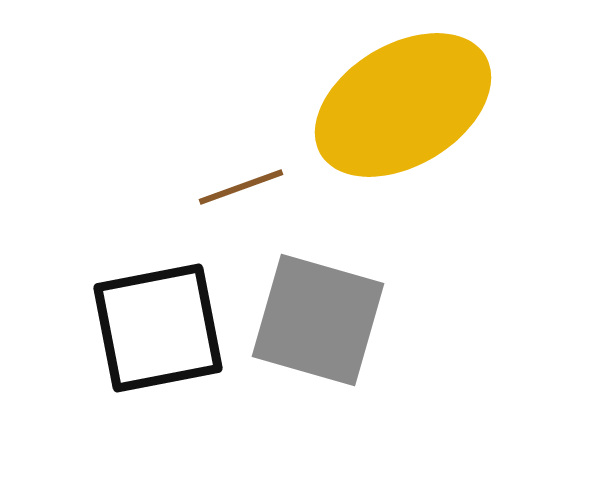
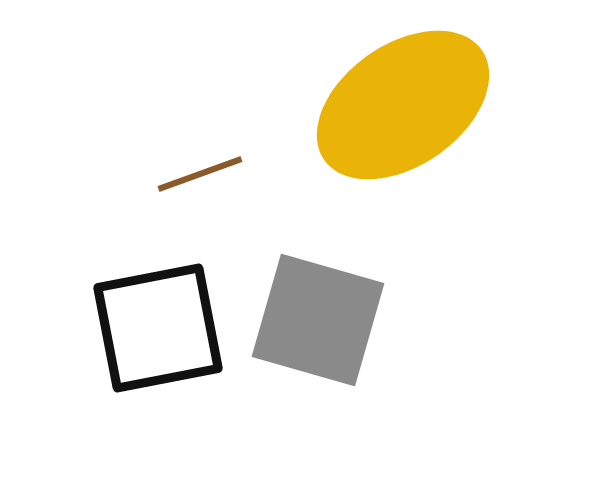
yellow ellipse: rotated 4 degrees counterclockwise
brown line: moved 41 px left, 13 px up
